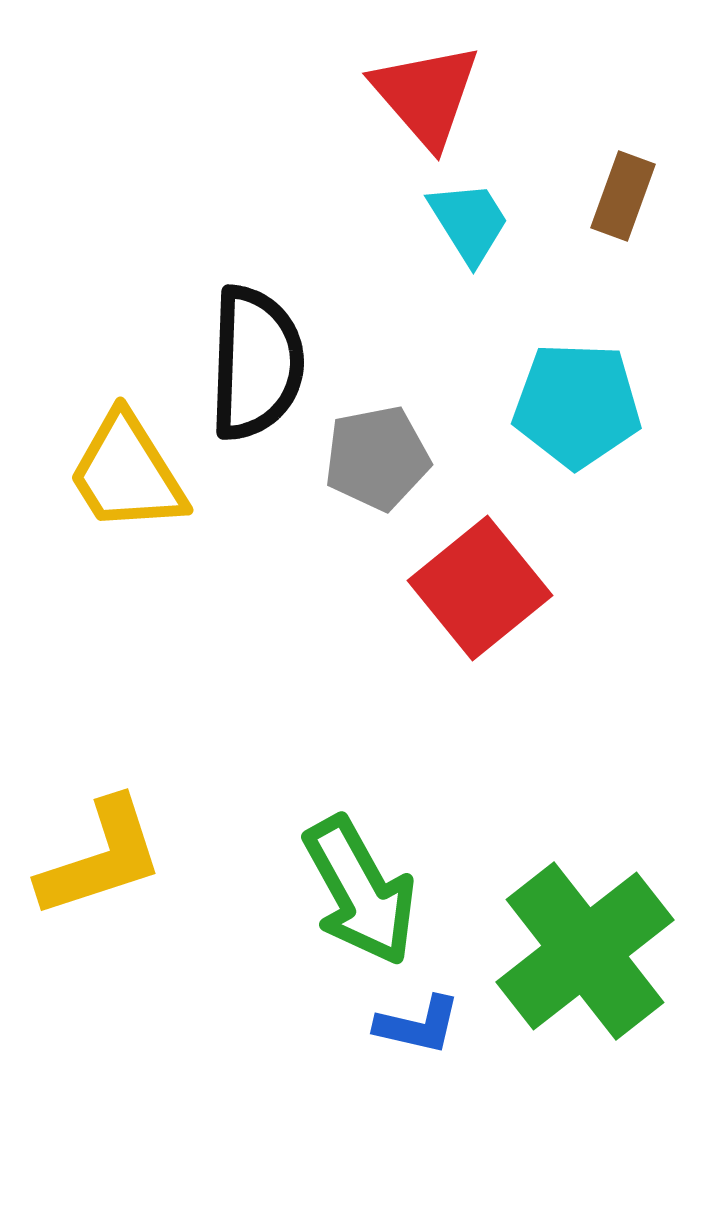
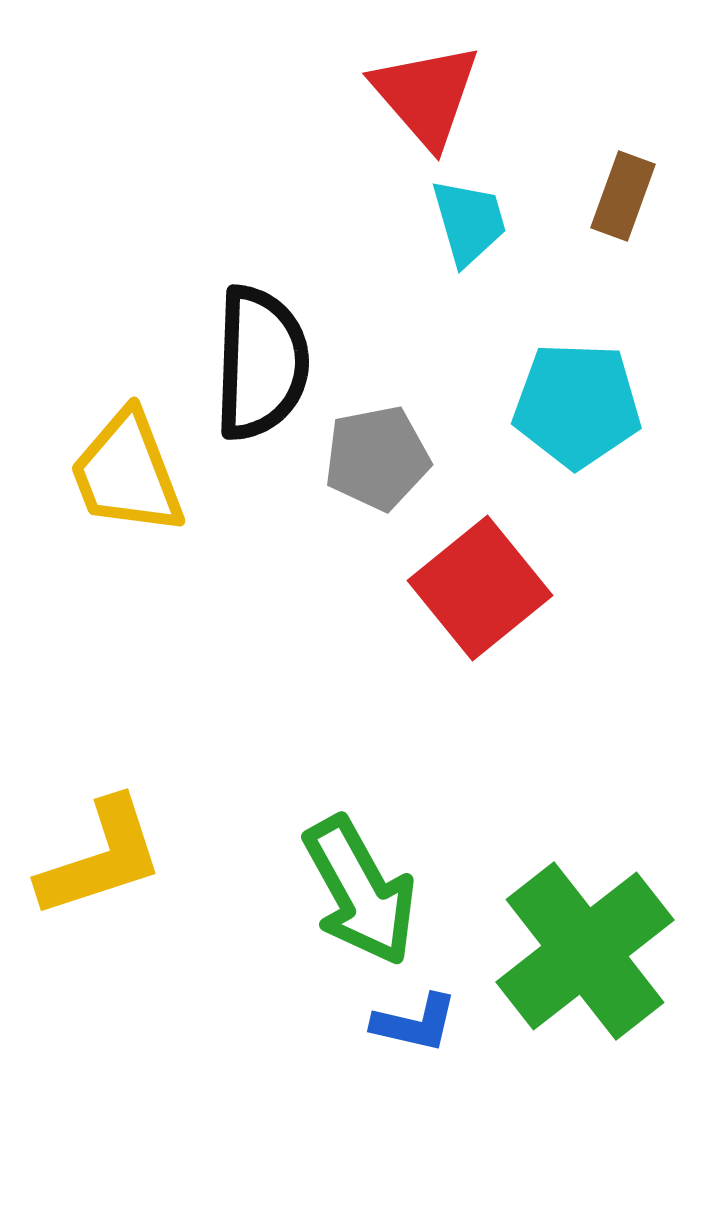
cyan trapezoid: rotated 16 degrees clockwise
black semicircle: moved 5 px right
yellow trapezoid: rotated 11 degrees clockwise
blue L-shape: moved 3 px left, 2 px up
